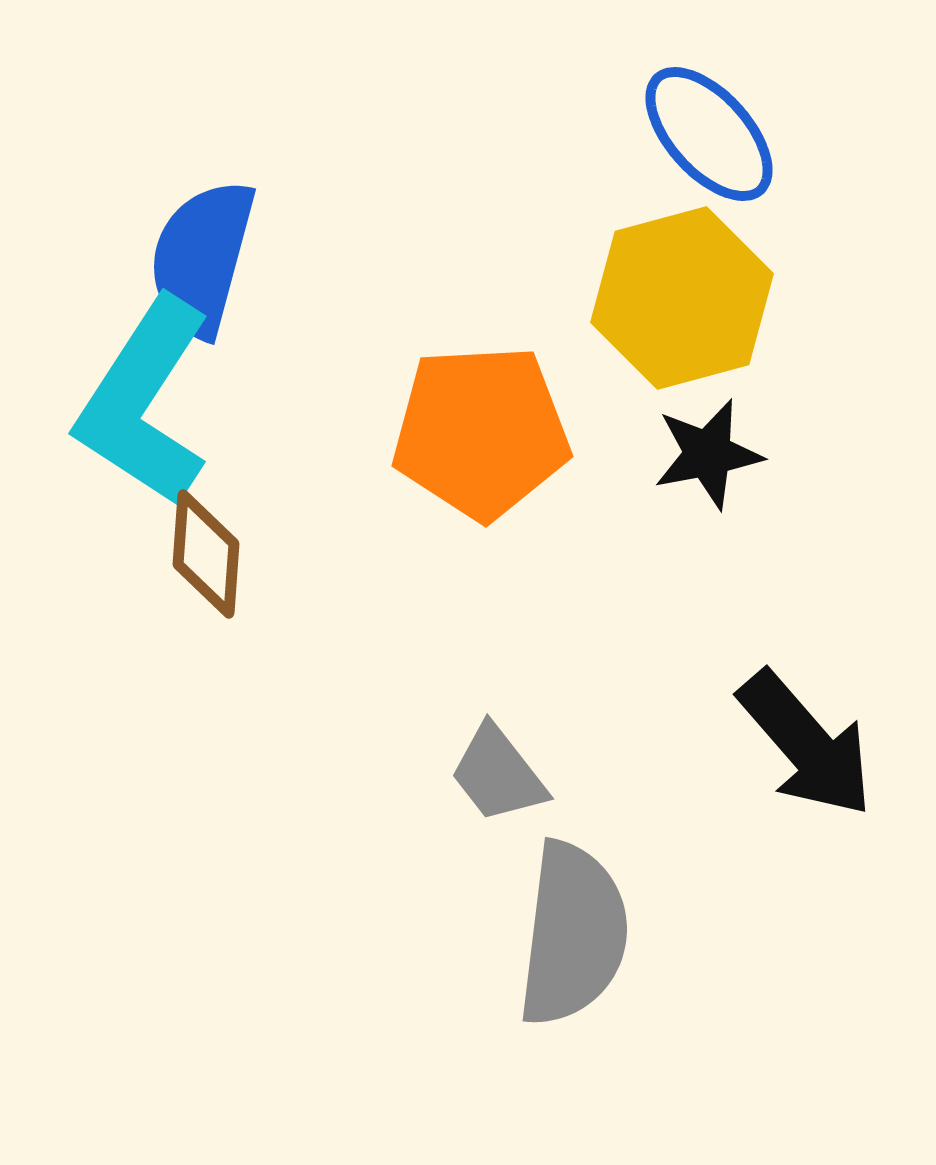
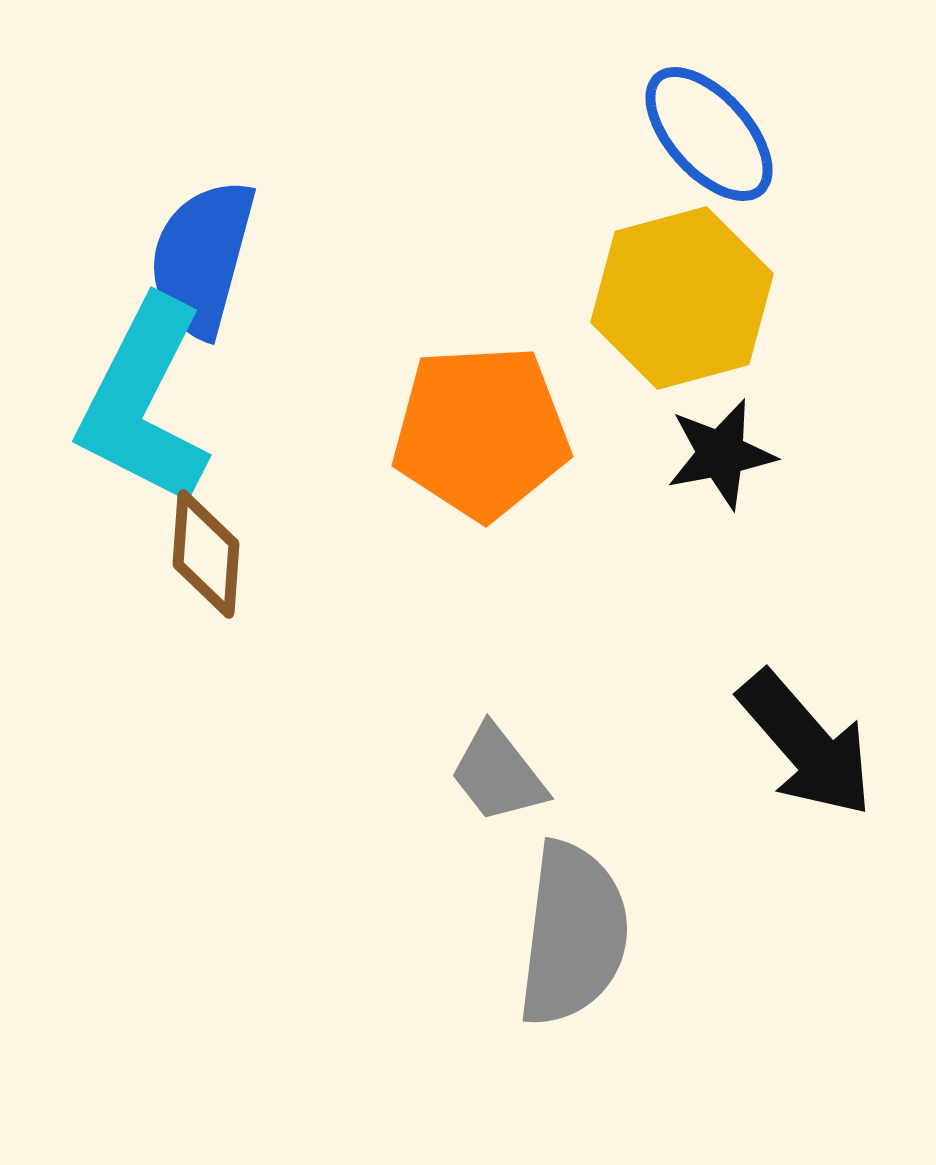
cyan L-shape: rotated 6 degrees counterclockwise
black star: moved 13 px right
